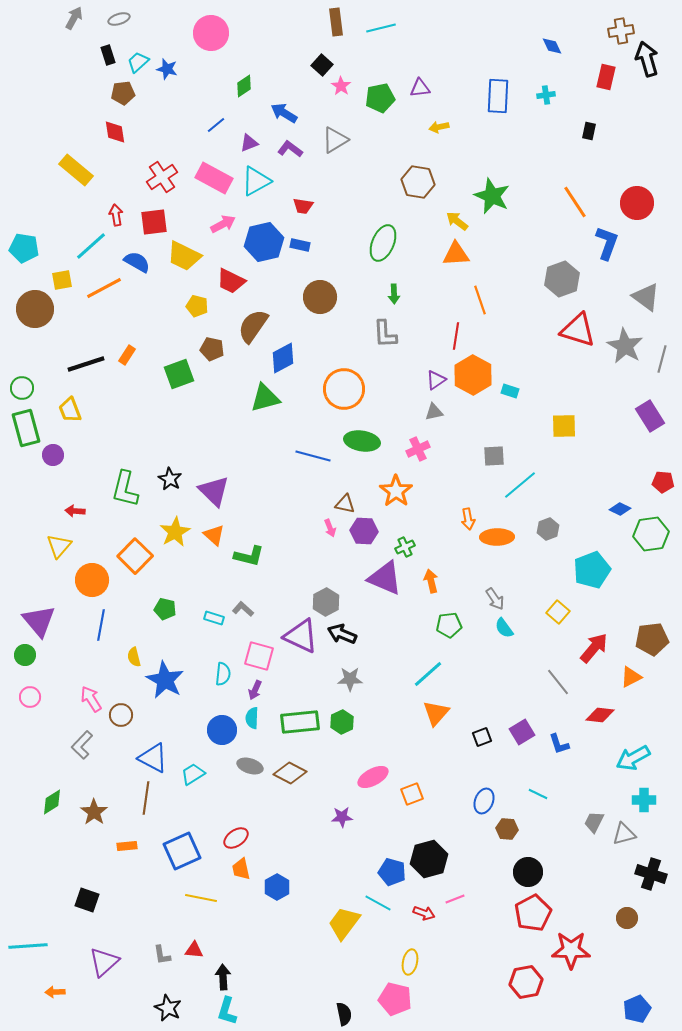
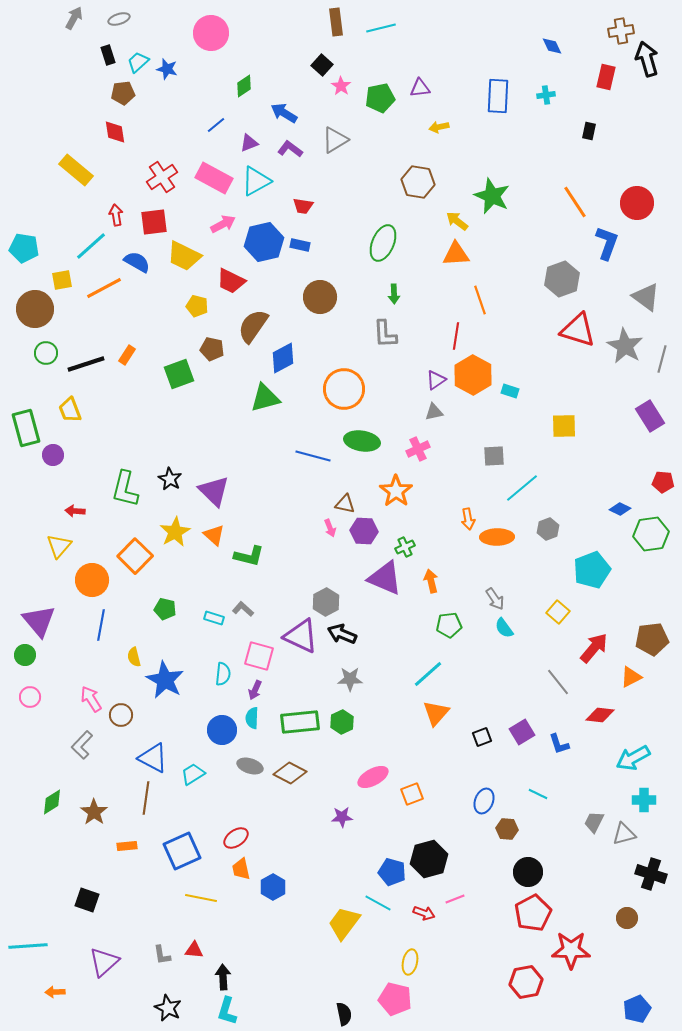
green circle at (22, 388): moved 24 px right, 35 px up
cyan line at (520, 485): moved 2 px right, 3 px down
blue hexagon at (277, 887): moved 4 px left
